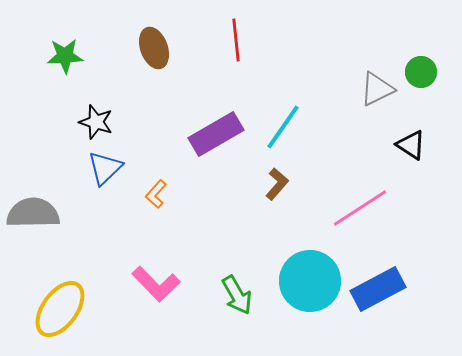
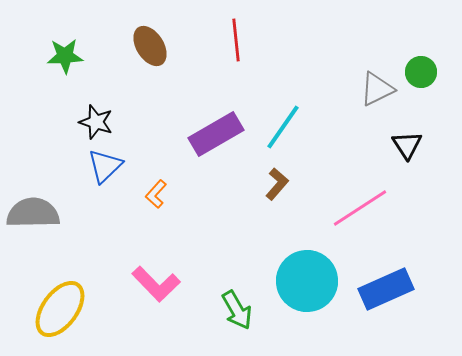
brown ellipse: moved 4 px left, 2 px up; rotated 12 degrees counterclockwise
black triangle: moved 4 px left; rotated 24 degrees clockwise
blue triangle: moved 2 px up
cyan circle: moved 3 px left
blue rectangle: moved 8 px right; rotated 4 degrees clockwise
green arrow: moved 15 px down
